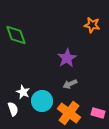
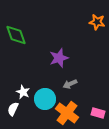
orange star: moved 5 px right, 3 px up
purple star: moved 8 px left; rotated 12 degrees clockwise
cyan circle: moved 3 px right, 2 px up
white semicircle: rotated 136 degrees counterclockwise
orange cross: moved 2 px left
